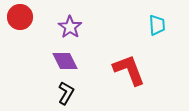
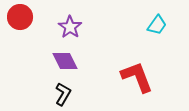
cyan trapezoid: rotated 40 degrees clockwise
red L-shape: moved 8 px right, 7 px down
black L-shape: moved 3 px left, 1 px down
